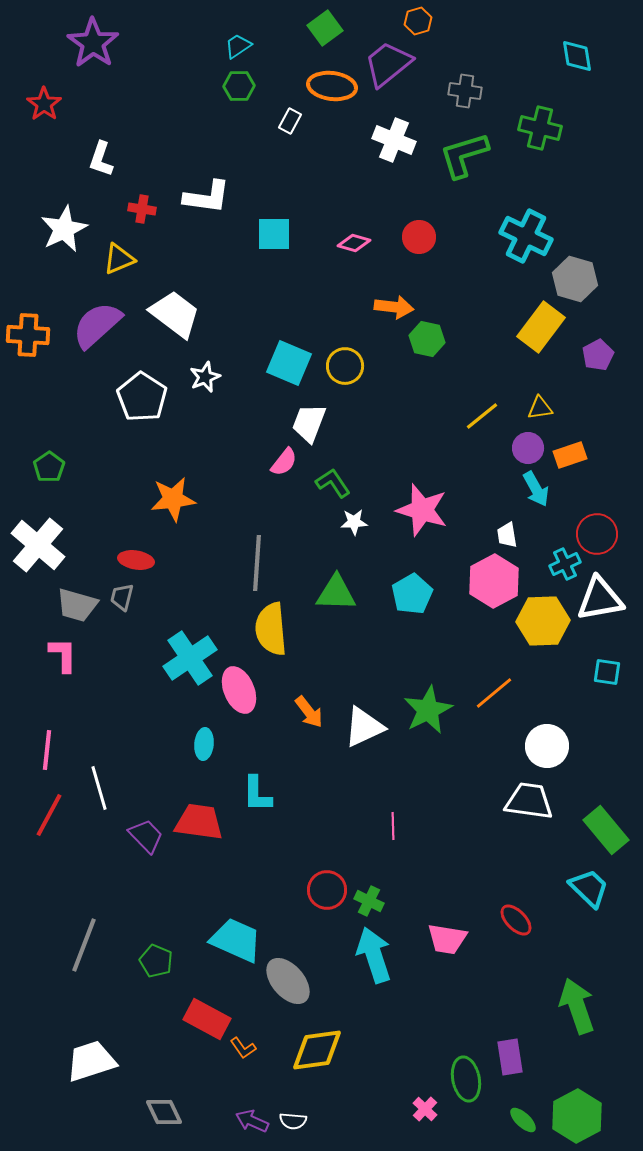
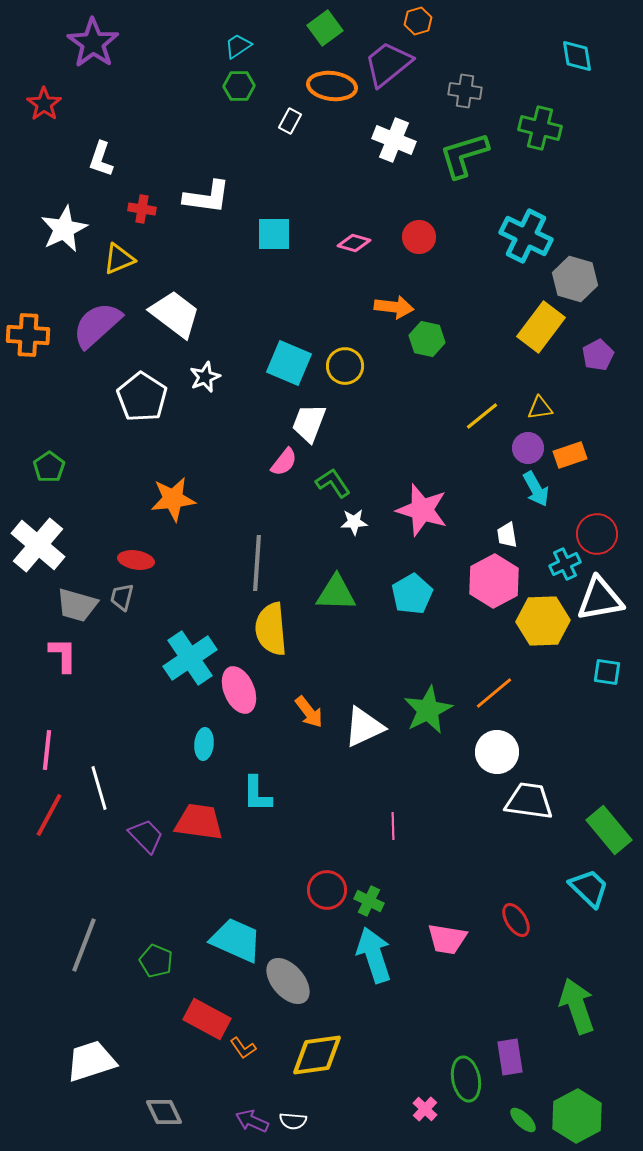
white circle at (547, 746): moved 50 px left, 6 px down
green rectangle at (606, 830): moved 3 px right
red ellipse at (516, 920): rotated 12 degrees clockwise
yellow diamond at (317, 1050): moved 5 px down
